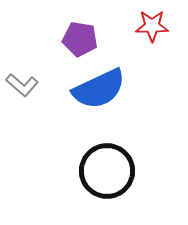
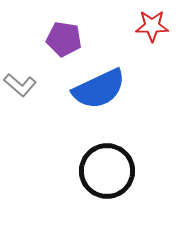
purple pentagon: moved 16 px left
gray L-shape: moved 2 px left
